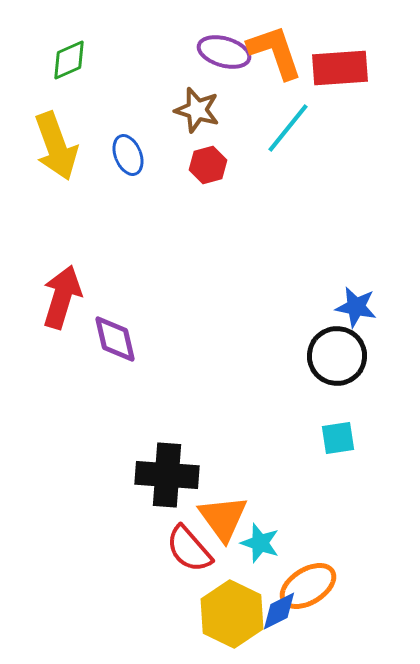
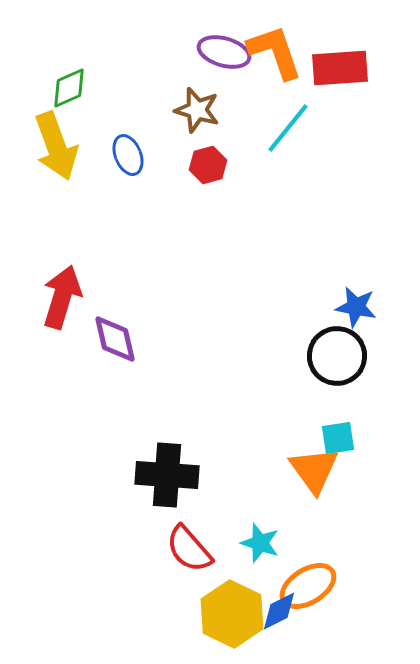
green diamond: moved 28 px down
orange triangle: moved 91 px right, 48 px up
